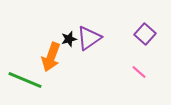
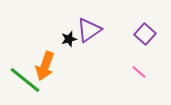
purple triangle: moved 8 px up
orange arrow: moved 6 px left, 9 px down
green line: rotated 16 degrees clockwise
